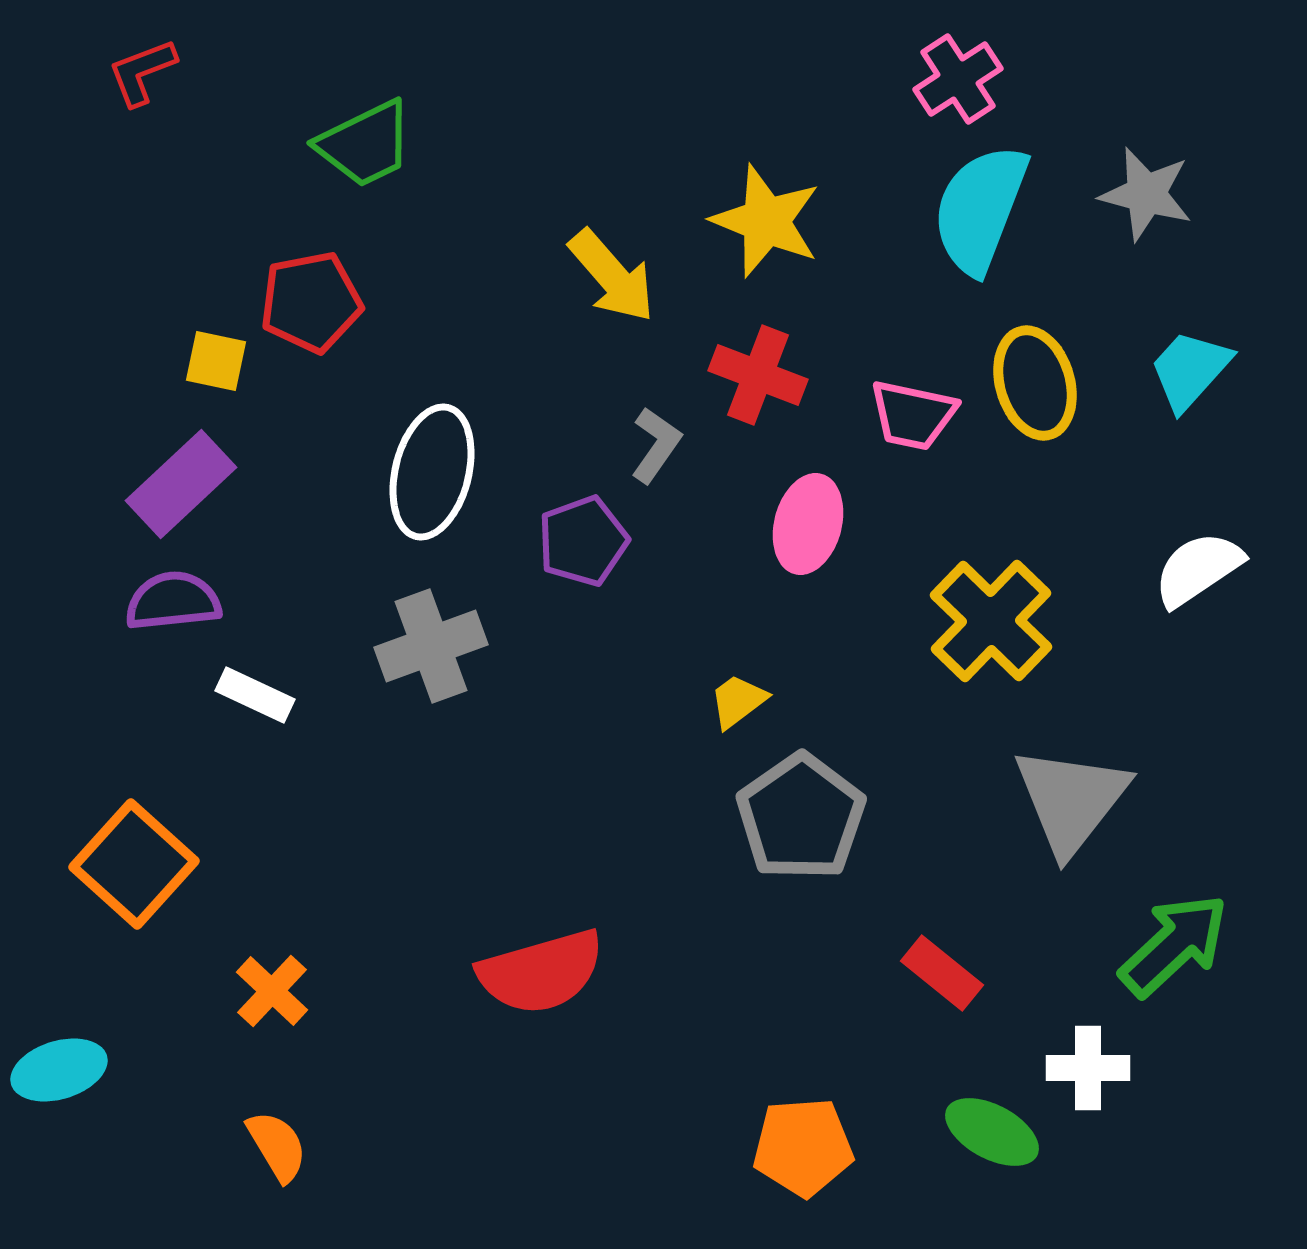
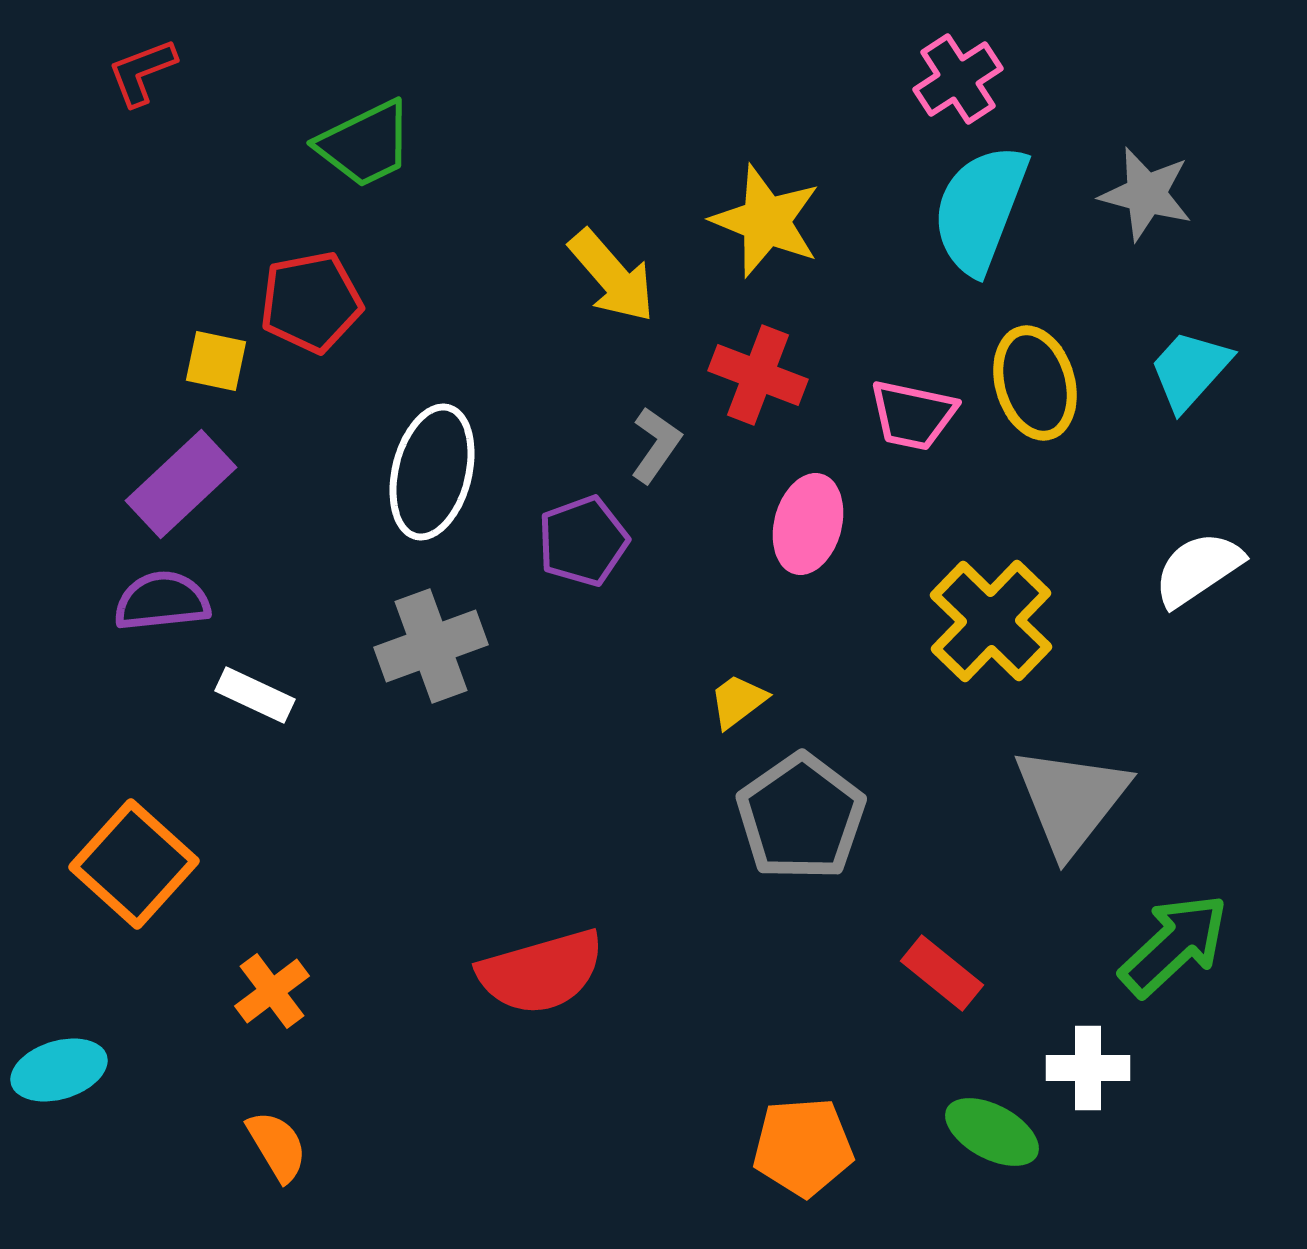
purple semicircle: moved 11 px left
orange cross: rotated 10 degrees clockwise
